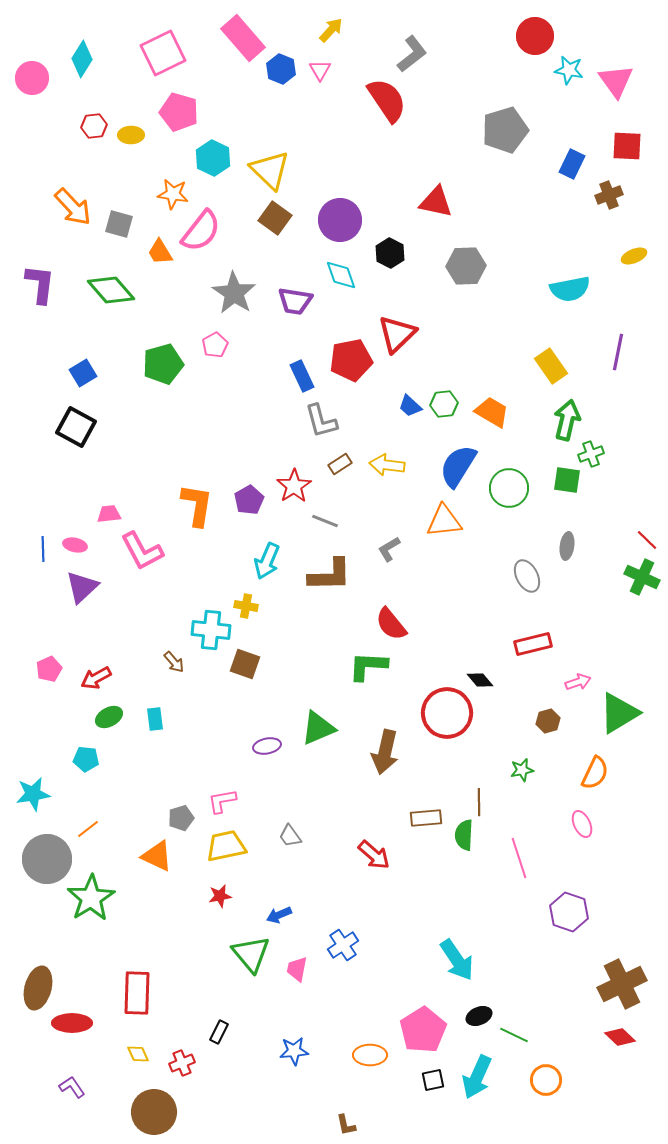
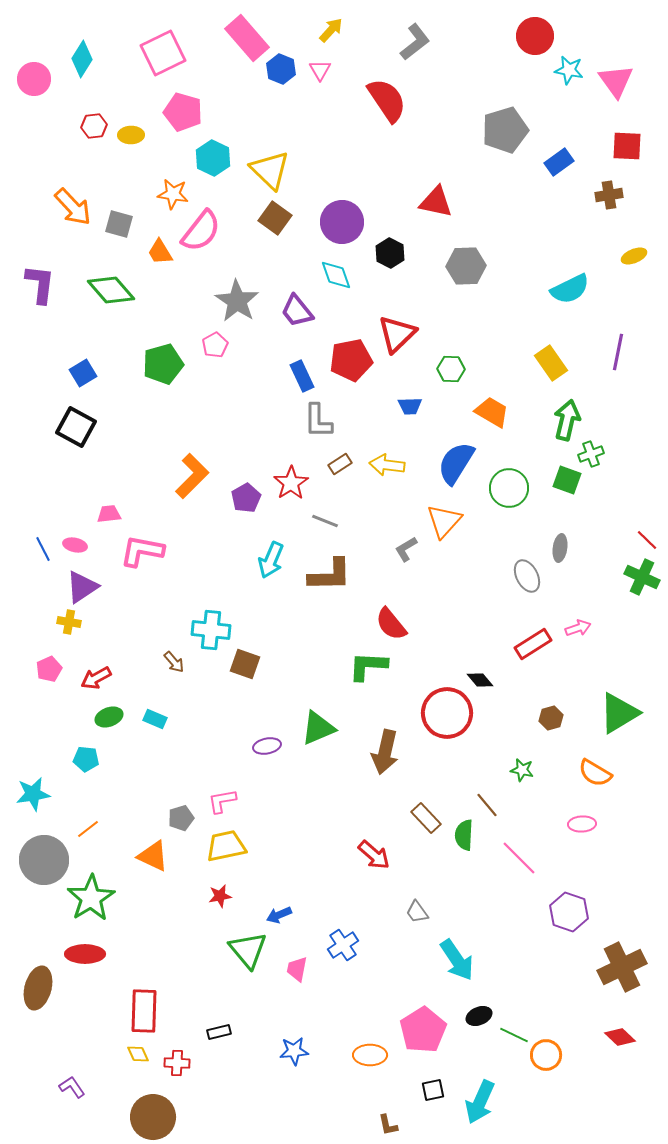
pink rectangle at (243, 38): moved 4 px right
gray L-shape at (412, 54): moved 3 px right, 12 px up
pink circle at (32, 78): moved 2 px right, 1 px down
pink pentagon at (179, 112): moved 4 px right
blue rectangle at (572, 164): moved 13 px left, 2 px up; rotated 28 degrees clockwise
brown cross at (609, 195): rotated 12 degrees clockwise
purple circle at (340, 220): moved 2 px right, 2 px down
cyan diamond at (341, 275): moved 5 px left
cyan semicircle at (570, 289): rotated 15 degrees counterclockwise
gray star at (234, 293): moved 3 px right, 8 px down
purple trapezoid at (295, 301): moved 2 px right, 10 px down; rotated 42 degrees clockwise
yellow rectangle at (551, 366): moved 3 px up
green hexagon at (444, 404): moved 7 px right, 35 px up; rotated 8 degrees clockwise
blue trapezoid at (410, 406): rotated 45 degrees counterclockwise
gray L-shape at (321, 421): moved 3 px left; rotated 15 degrees clockwise
blue semicircle at (458, 466): moved 2 px left, 3 px up
green square at (567, 480): rotated 12 degrees clockwise
red star at (294, 486): moved 3 px left, 3 px up
purple pentagon at (249, 500): moved 3 px left, 2 px up
orange L-shape at (197, 505): moved 5 px left, 29 px up; rotated 36 degrees clockwise
orange triangle at (444, 521): rotated 42 degrees counterclockwise
gray ellipse at (567, 546): moved 7 px left, 2 px down
blue line at (43, 549): rotated 25 degrees counterclockwise
gray L-shape at (389, 549): moved 17 px right
pink L-shape at (142, 551): rotated 129 degrees clockwise
cyan arrow at (267, 561): moved 4 px right, 1 px up
purple triangle at (82, 587): rotated 9 degrees clockwise
yellow cross at (246, 606): moved 177 px left, 16 px down
red rectangle at (533, 644): rotated 18 degrees counterclockwise
pink arrow at (578, 682): moved 54 px up
green ellipse at (109, 717): rotated 8 degrees clockwise
cyan rectangle at (155, 719): rotated 60 degrees counterclockwise
brown hexagon at (548, 721): moved 3 px right, 3 px up
green star at (522, 770): rotated 25 degrees clockwise
orange semicircle at (595, 773): rotated 96 degrees clockwise
brown line at (479, 802): moved 8 px right, 3 px down; rotated 40 degrees counterclockwise
brown rectangle at (426, 818): rotated 52 degrees clockwise
pink ellipse at (582, 824): rotated 68 degrees counterclockwise
gray trapezoid at (290, 836): moved 127 px right, 76 px down
orange triangle at (157, 856): moved 4 px left
pink line at (519, 858): rotated 27 degrees counterclockwise
gray circle at (47, 859): moved 3 px left, 1 px down
green triangle at (251, 954): moved 3 px left, 4 px up
brown cross at (622, 984): moved 17 px up
red rectangle at (137, 993): moved 7 px right, 18 px down
red ellipse at (72, 1023): moved 13 px right, 69 px up
black rectangle at (219, 1032): rotated 50 degrees clockwise
red cross at (182, 1063): moved 5 px left; rotated 25 degrees clockwise
cyan arrow at (477, 1077): moved 3 px right, 25 px down
black square at (433, 1080): moved 10 px down
orange circle at (546, 1080): moved 25 px up
brown circle at (154, 1112): moved 1 px left, 5 px down
brown L-shape at (346, 1125): moved 42 px right
